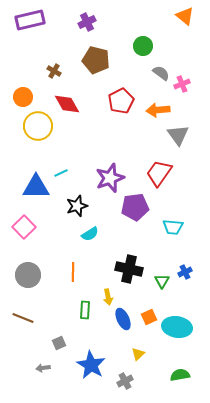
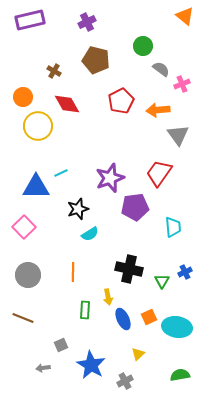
gray semicircle: moved 4 px up
black star: moved 1 px right, 3 px down
cyan trapezoid: rotated 100 degrees counterclockwise
gray square: moved 2 px right, 2 px down
